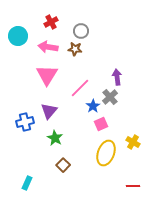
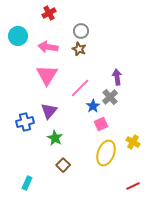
red cross: moved 2 px left, 9 px up
brown star: moved 4 px right; rotated 16 degrees clockwise
red line: rotated 24 degrees counterclockwise
